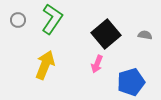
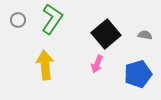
yellow arrow: rotated 28 degrees counterclockwise
blue pentagon: moved 7 px right, 8 px up
